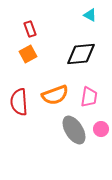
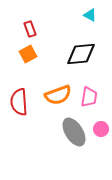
orange semicircle: moved 3 px right
gray ellipse: moved 2 px down
